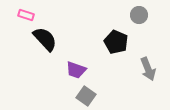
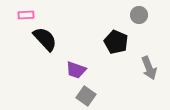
pink rectangle: rotated 21 degrees counterclockwise
gray arrow: moved 1 px right, 1 px up
